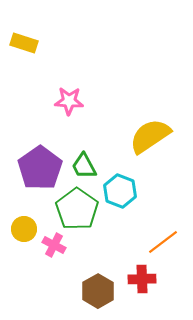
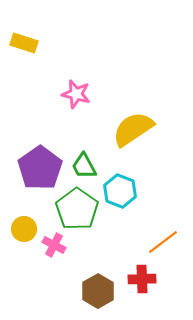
pink star: moved 7 px right, 7 px up; rotated 12 degrees clockwise
yellow semicircle: moved 17 px left, 7 px up
